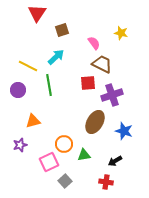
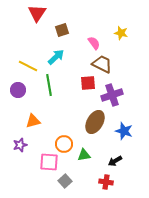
pink square: rotated 30 degrees clockwise
